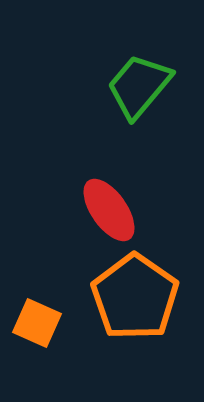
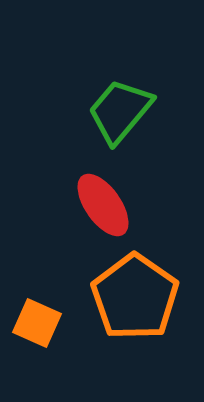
green trapezoid: moved 19 px left, 25 px down
red ellipse: moved 6 px left, 5 px up
